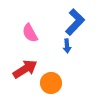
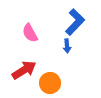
red arrow: moved 1 px left, 1 px down
orange circle: moved 1 px left
